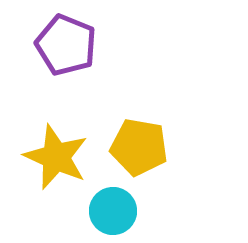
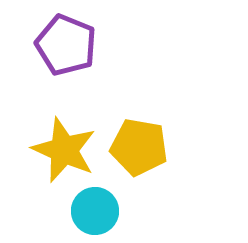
yellow star: moved 8 px right, 7 px up
cyan circle: moved 18 px left
